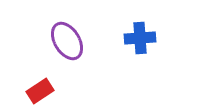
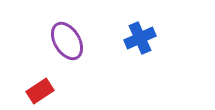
blue cross: rotated 20 degrees counterclockwise
